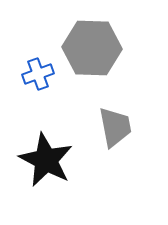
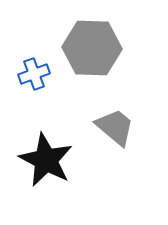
blue cross: moved 4 px left
gray trapezoid: rotated 39 degrees counterclockwise
